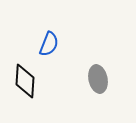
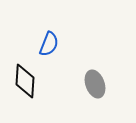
gray ellipse: moved 3 px left, 5 px down; rotated 8 degrees counterclockwise
